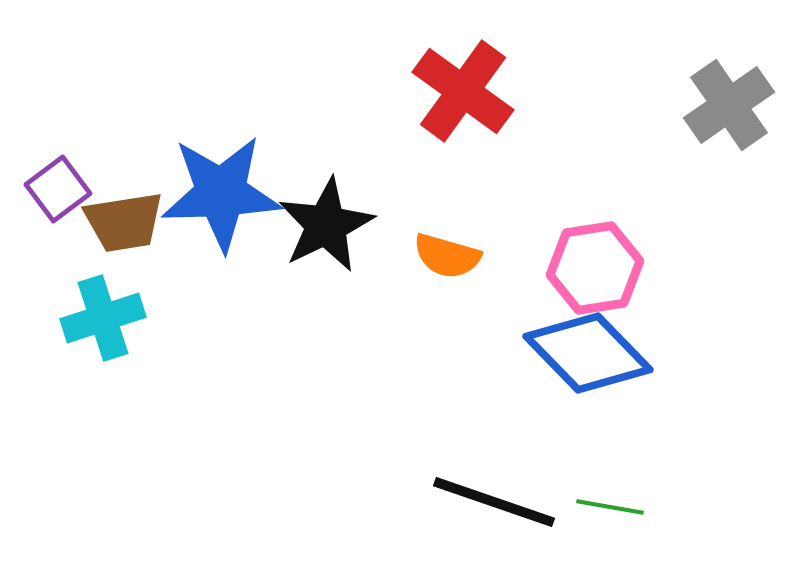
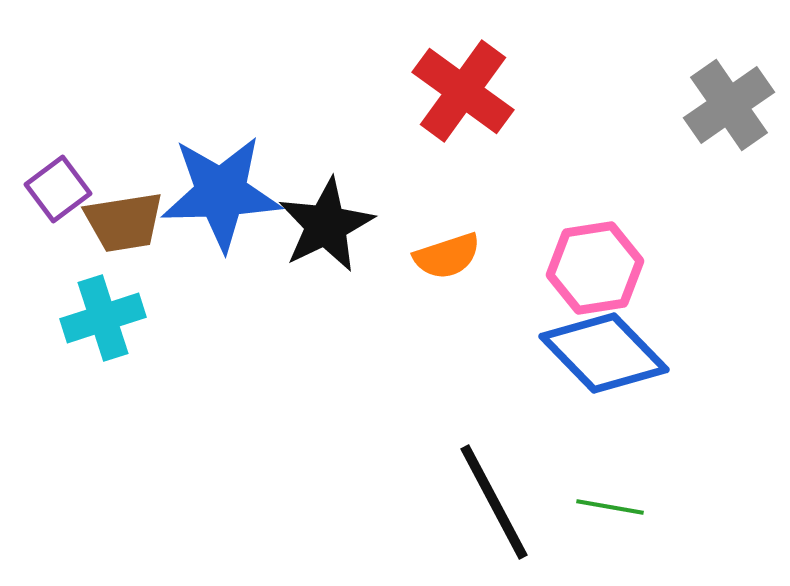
orange semicircle: rotated 34 degrees counterclockwise
blue diamond: moved 16 px right
black line: rotated 43 degrees clockwise
